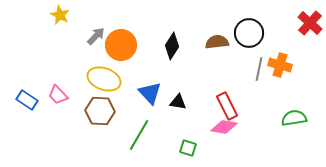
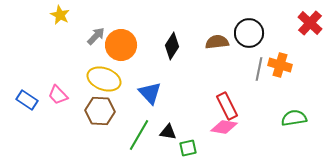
black triangle: moved 10 px left, 30 px down
green square: rotated 30 degrees counterclockwise
